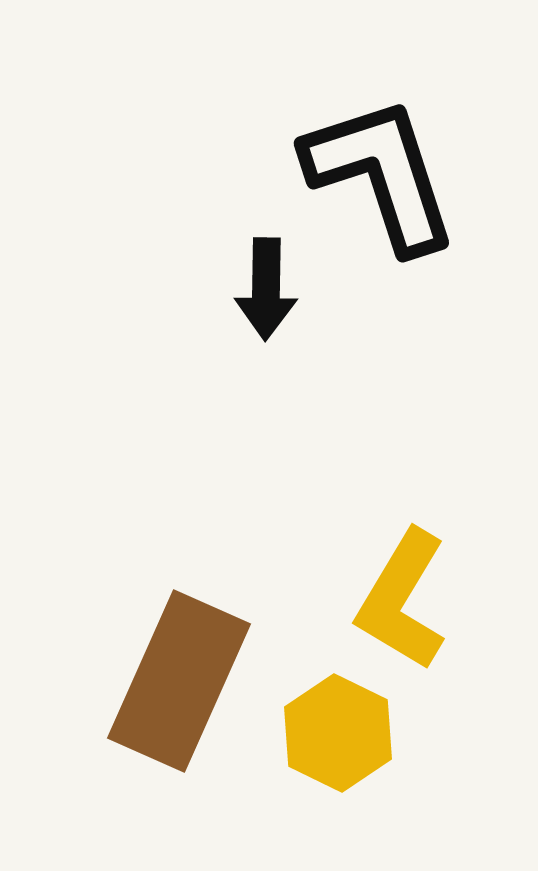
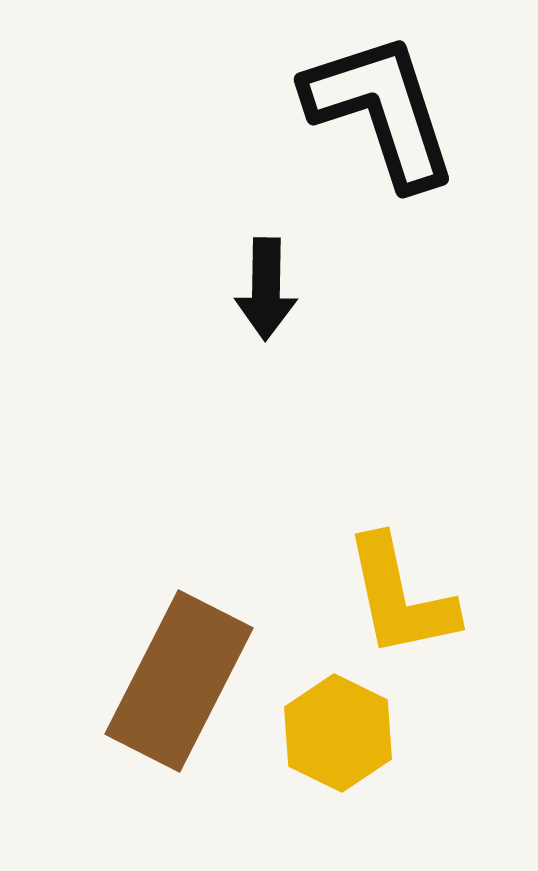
black L-shape: moved 64 px up
yellow L-shape: moved 2 px left, 3 px up; rotated 43 degrees counterclockwise
brown rectangle: rotated 3 degrees clockwise
